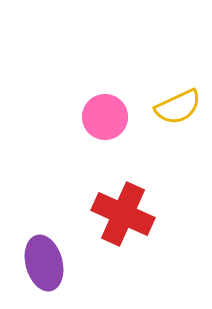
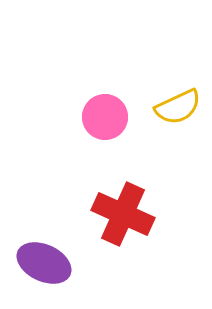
purple ellipse: rotated 50 degrees counterclockwise
